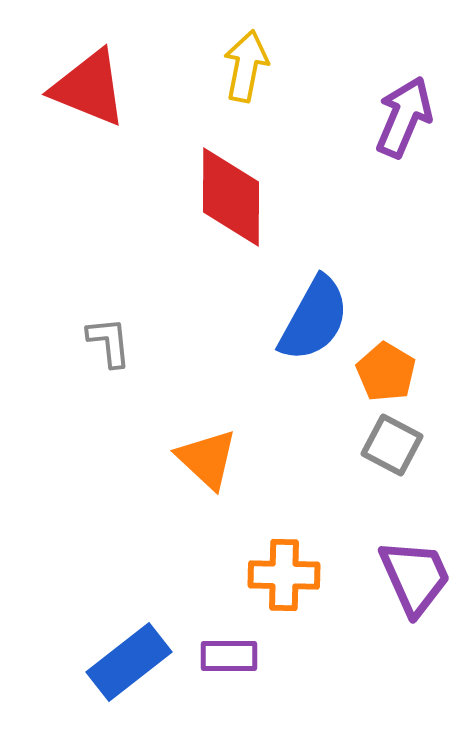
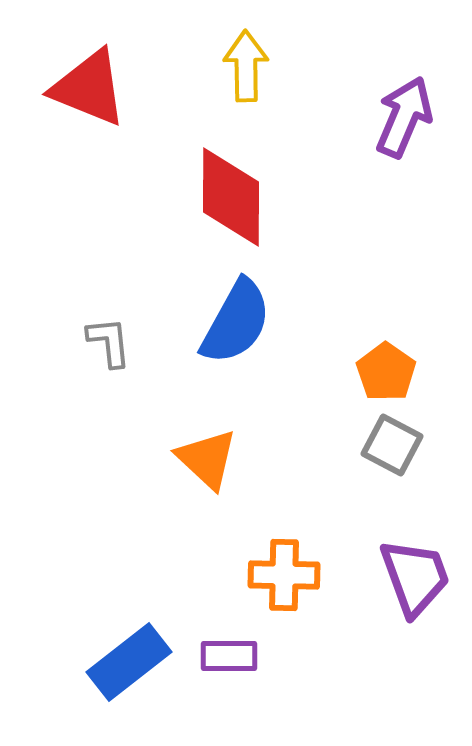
yellow arrow: rotated 12 degrees counterclockwise
blue semicircle: moved 78 px left, 3 px down
orange pentagon: rotated 4 degrees clockwise
purple trapezoid: rotated 4 degrees clockwise
